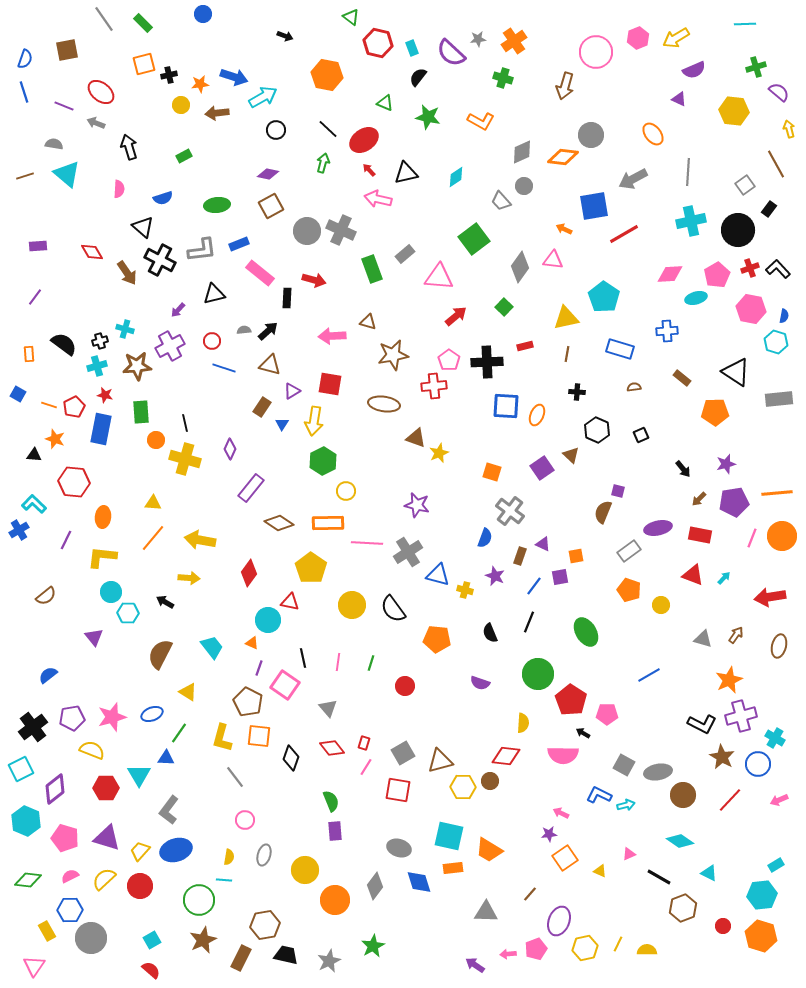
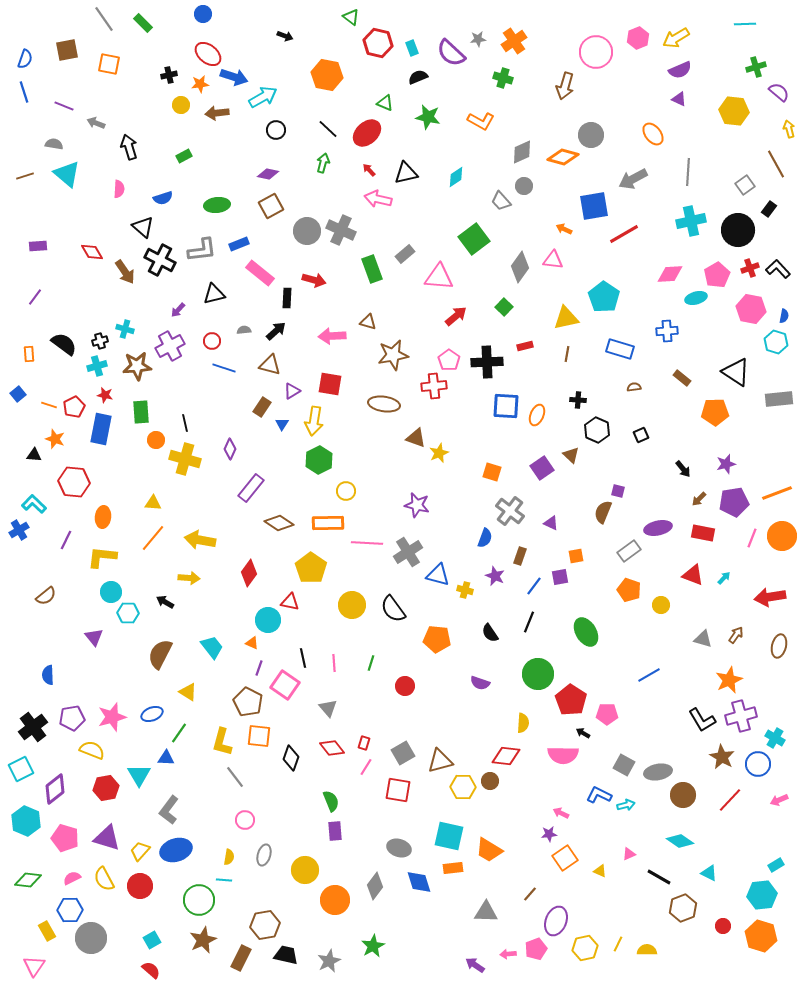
orange square at (144, 64): moved 35 px left; rotated 25 degrees clockwise
purple semicircle at (694, 70): moved 14 px left
black semicircle at (418, 77): rotated 30 degrees clockwise
red ellipse at (101, 92): moved 107 px right, 38 px up
red ellipse at (364, 140): moved 3 px right, 7 px up; rotated 8 degrees counterclockwise
orange diamond at (563, 157): rotated 8 degrees clockwise
brown arrow at (127, 273): moved 2 px left, 1 px up
black arrow at (268, 331): moved 8 px right
black cross at (577, 392): moved 1 px right, 8 px down
blue square at (18, 394): rotated 21 degrees clockwise
green hexagon at (323, 461): moved 4 px left, 1 px up
orange line at (777, 493): rotated 16 degrees counterclockwise
red rectangle at (700, 535): moved 3 px right, 2 px up
purple triangle at (543, 544): moved 8 px right, 21 px up
black semicircle at (490, 633): rotated 12 degrees counterclockwise
pink line at (338, 662): moved 4 px left, 1 px down; rotated 12 degrees counterclockwise
blue semicircle at (48, 675): rotated 54 degrees counterclockwise
black L-shape at (702, 724): moved 4 px up; rotated 32 degrees clockwise
yellow L-shape at (222, 738): moved 4 px down
red hexagon at (106, 788): rotated 10 degrees counterclockwise
pink semicircle at (70, 876): moved 2 px right, 2 px down
yellow semicircle at (104, 879): rotated 75 degrees counterclockwise
purple ellipse at (559, 921): moved 3 px left
